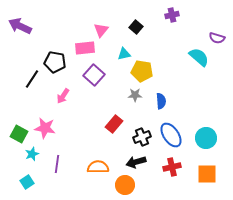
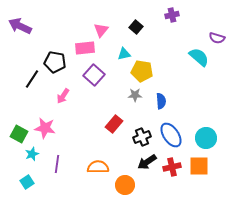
black arrow: moved 11 px right; rotated 18 degrees counterclockwise
orange square: moved 8 px left, 8 px up
